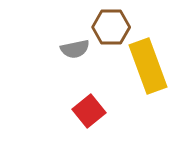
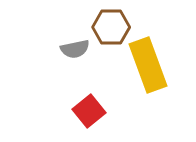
yellow rectangle: moved 1 px up
